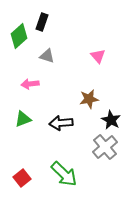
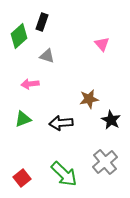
pink triangle: moved 4 px right, 12 px up
gray cross: moved 15 px down
